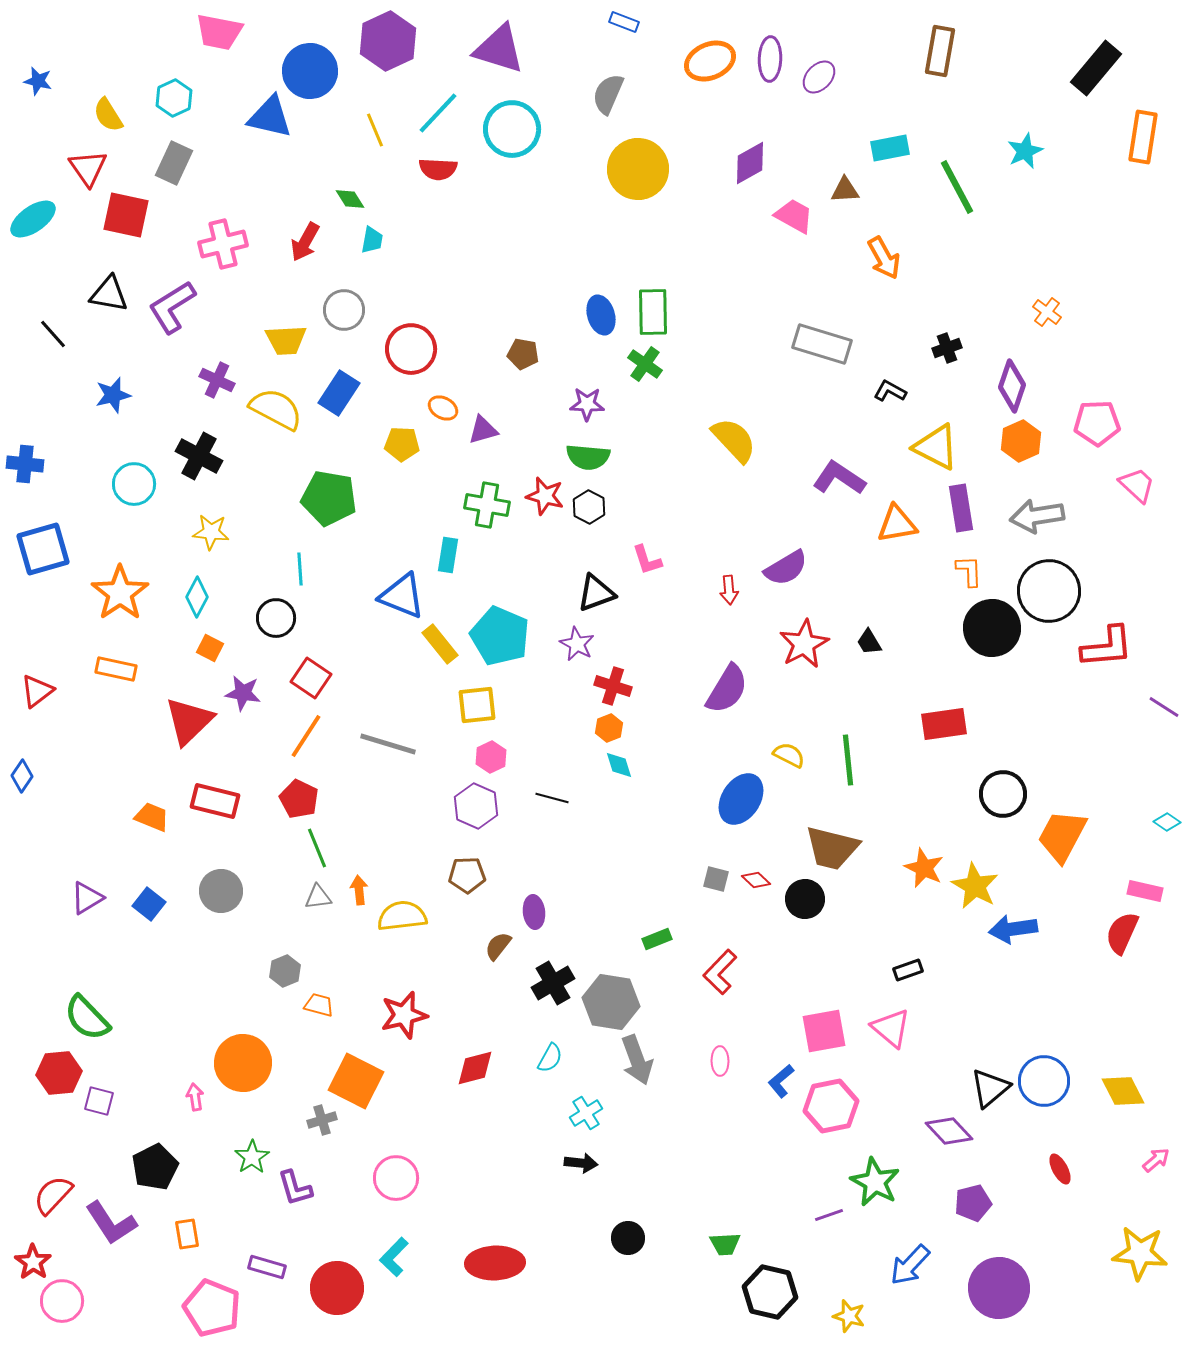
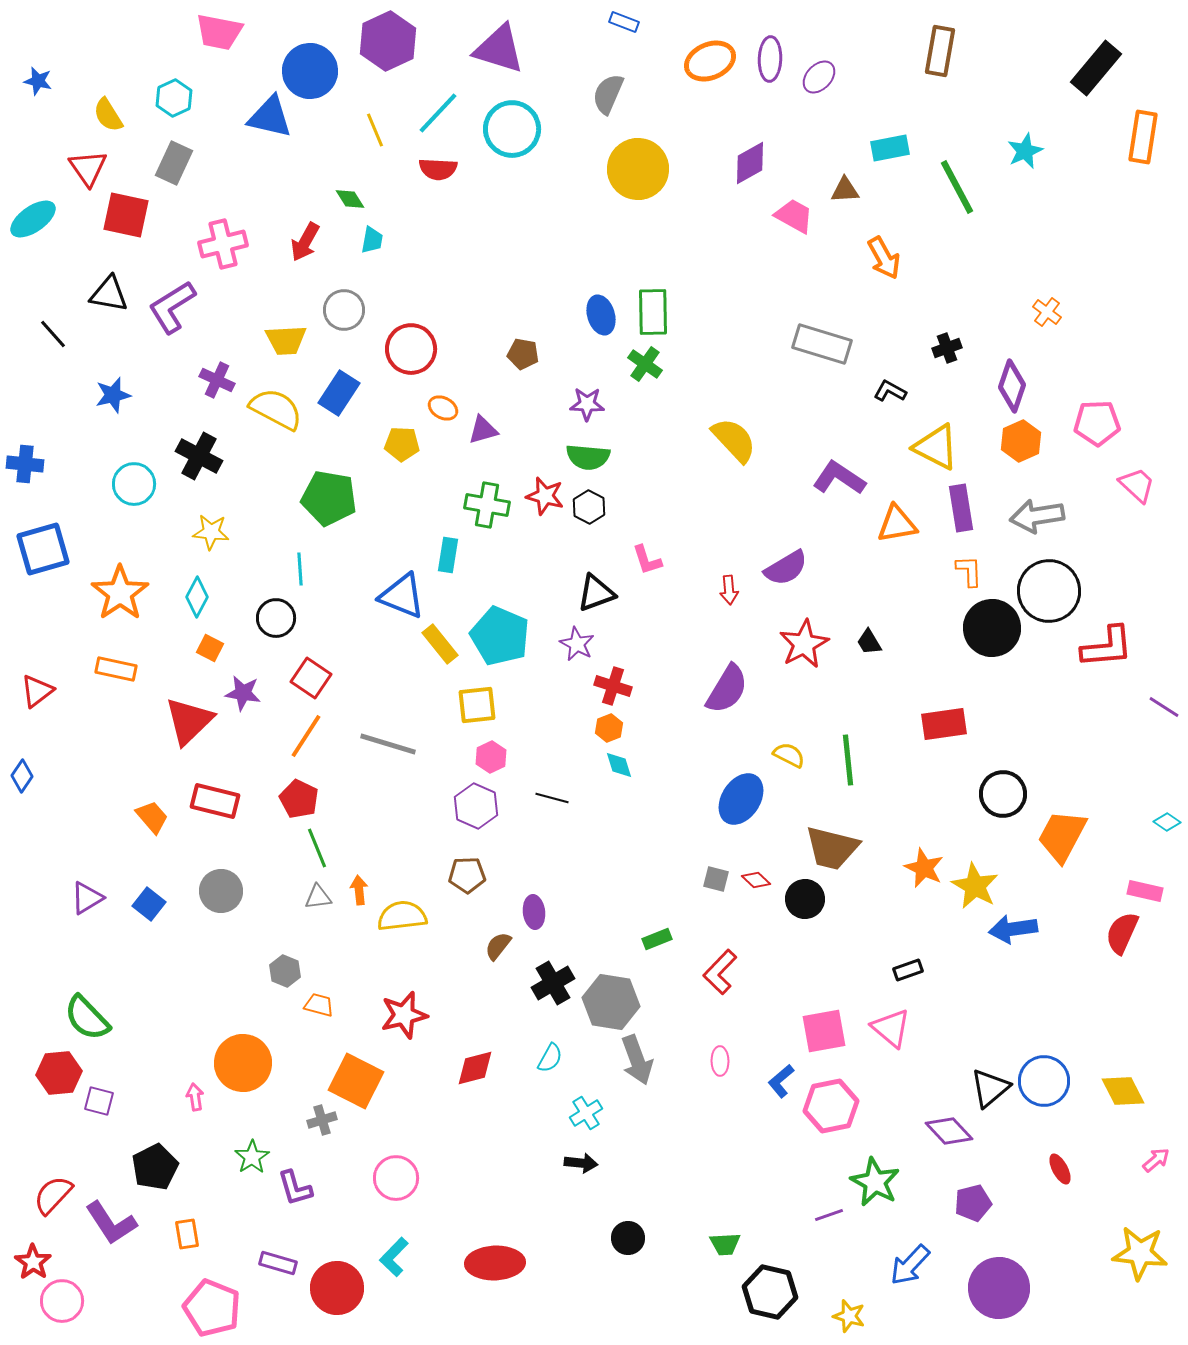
orange trapezoid at (152, 817): rotated 27 degrees clockwise
gray hexagon at (285, 971): rotated 16 degrees counterclockwise
purple rectangle at (267, 1267): moved 11 px right, 4 px up
